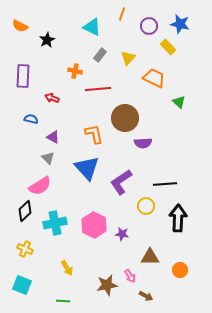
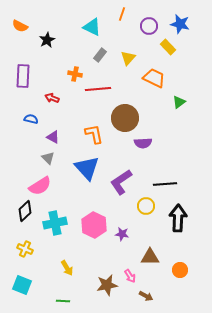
orange cross: moved 3 px down
green triangle: rotated 40 degrees clockwise
